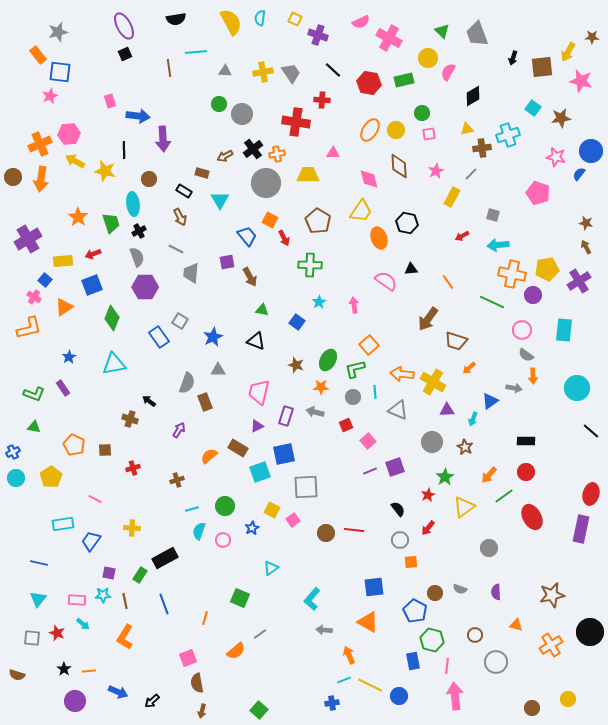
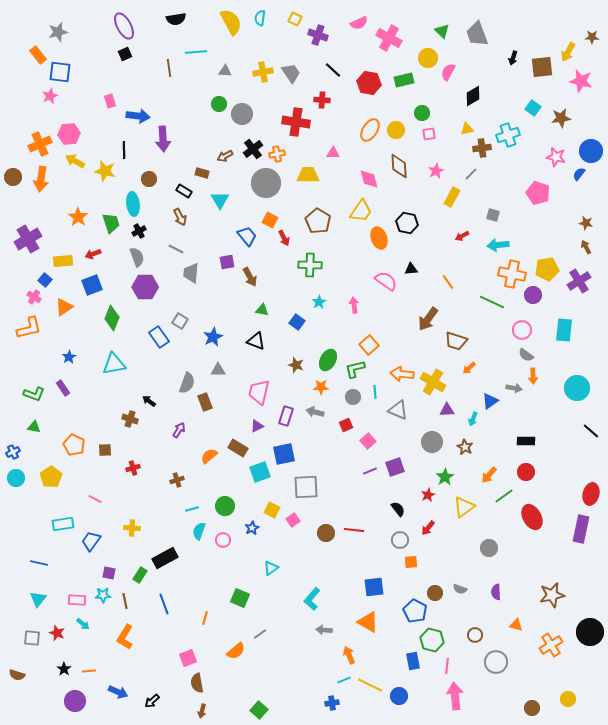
pink semicircle at (361, 22): moved 2 px left, 1 px down
